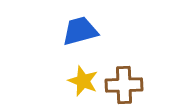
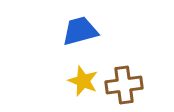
brown cross: rotated 6 degrees counterclockwise
